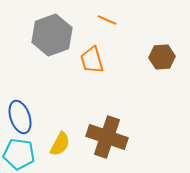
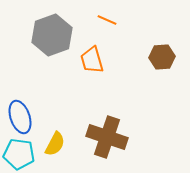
yellow semicircle: moved 5 px left
